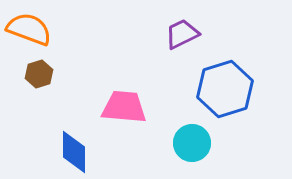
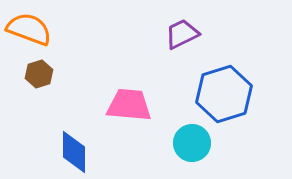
blue hexagon: moved 1 px left, 5 px down
pink trapezoid: moved 5 px right, 2 px up
